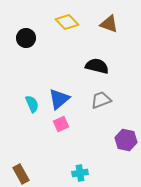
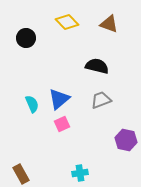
pink square: moved 1 px right
